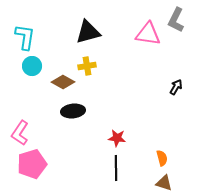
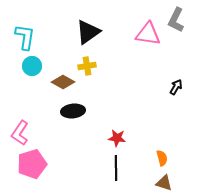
black triangle: rotated 20 degrees counterclockwise
